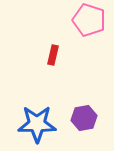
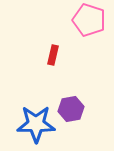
purple hexagon: moved 13 px left, 9 px up
blue star: moved 1 px left
